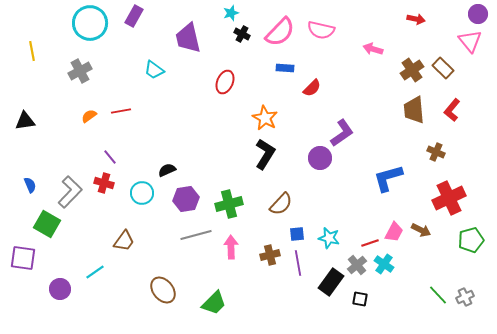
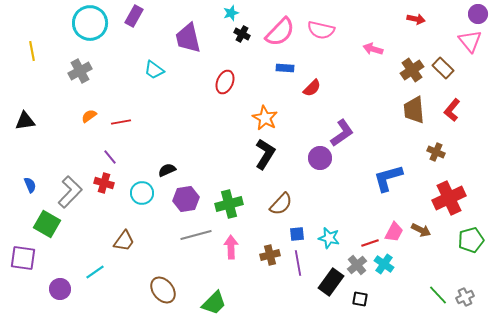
red line at (121, 111): moved 11 px down
